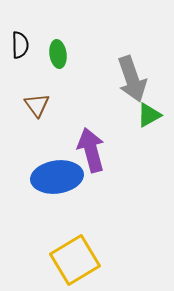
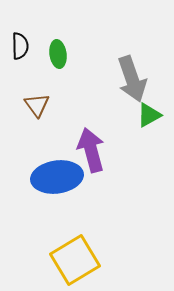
black semicircle: moved 1 px down
